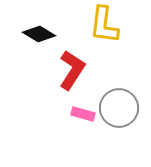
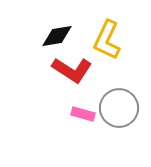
yellow L-shape: moved 3 px right, 15 px down; rotated 18 degrees clockwise
black diamond: moved 18 px right, 2 px down; rotated 40 degrees counterclockwise
red L-shape: rotated 90 degrees clockwise
